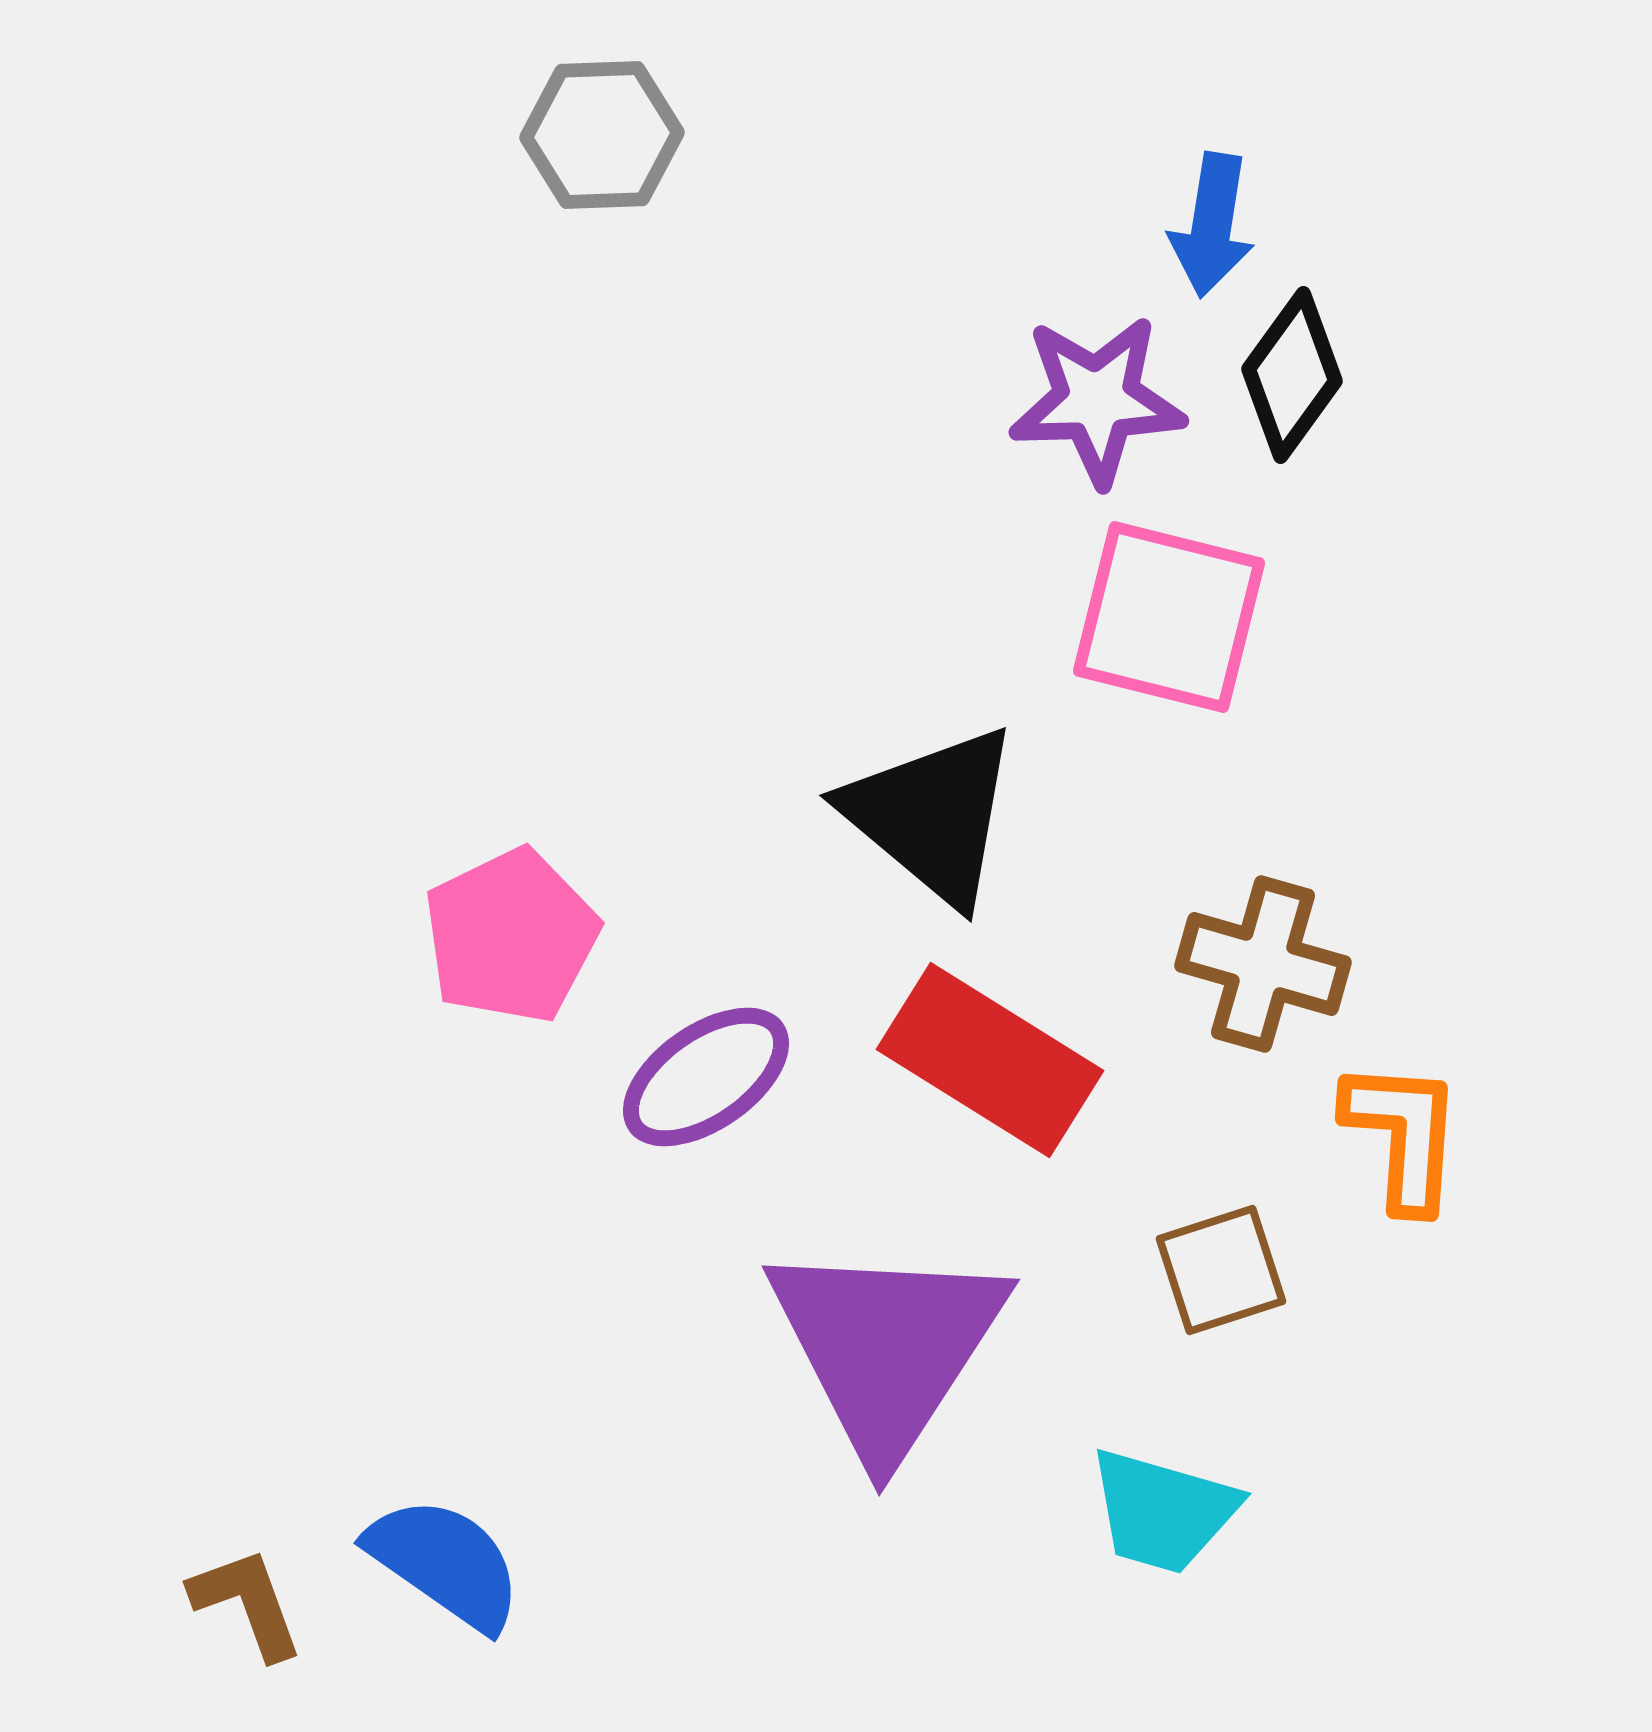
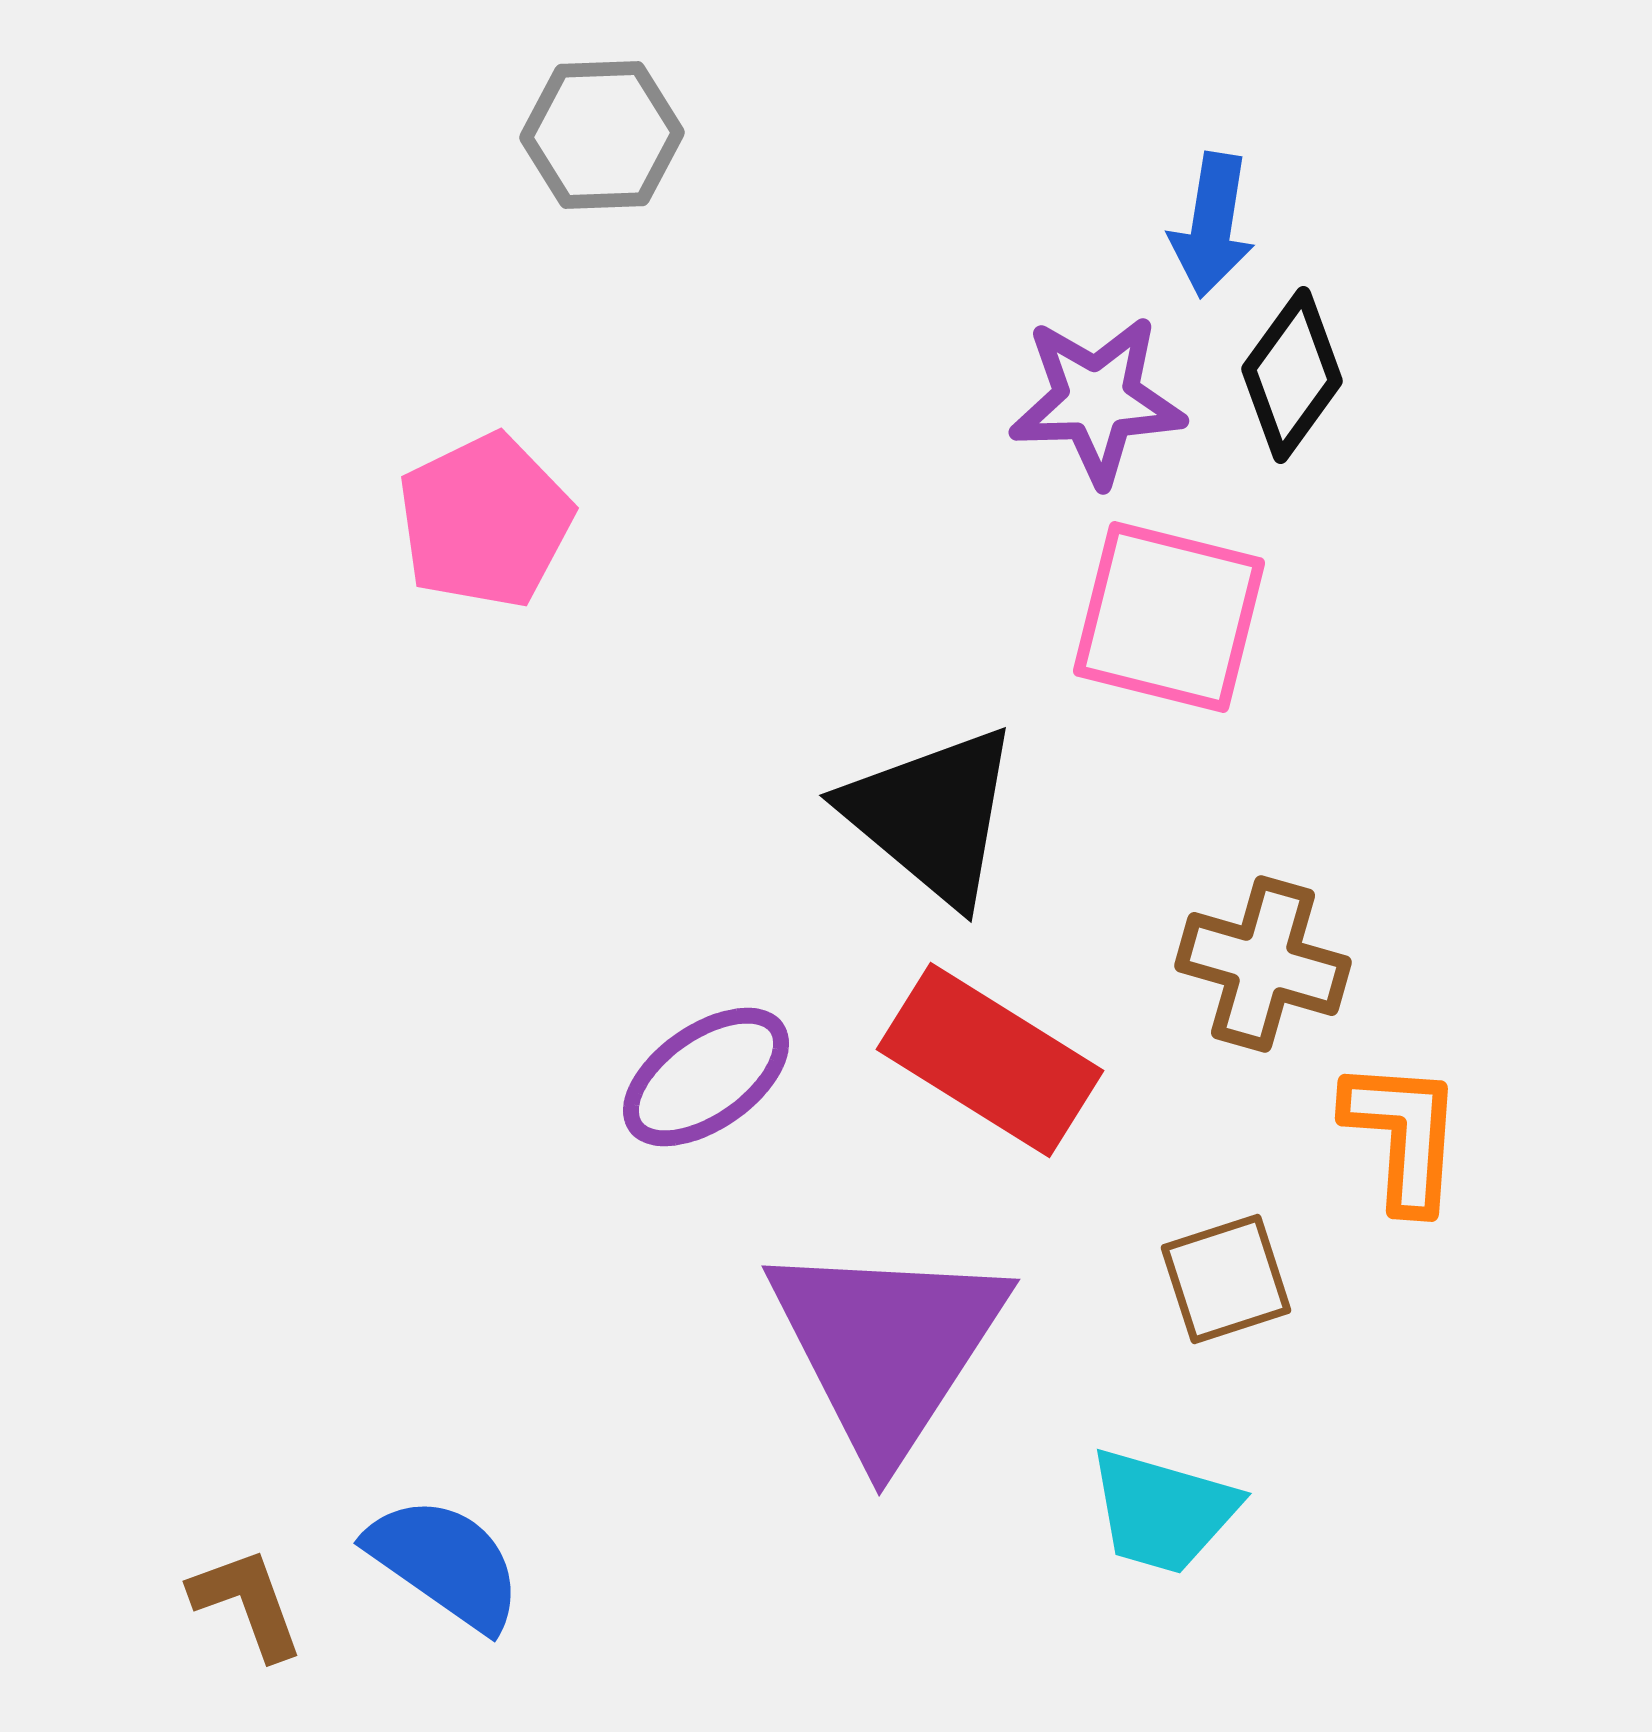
pink pentagon: moved 26 px left, 415 px up
brown square: moved 5 px right, 9 px down
